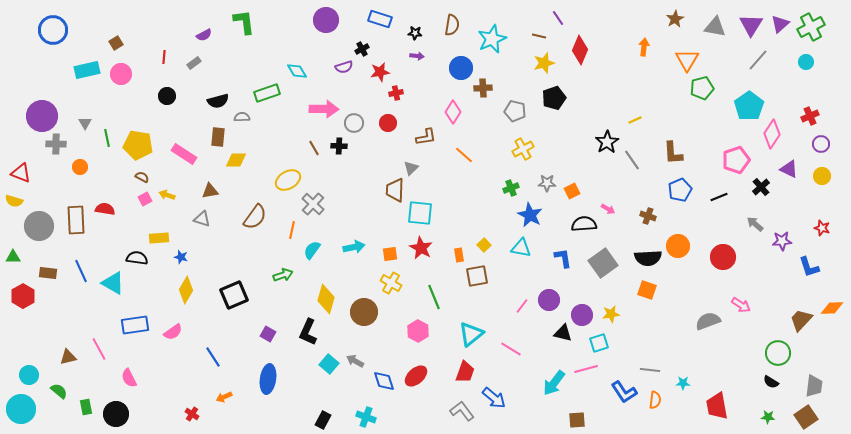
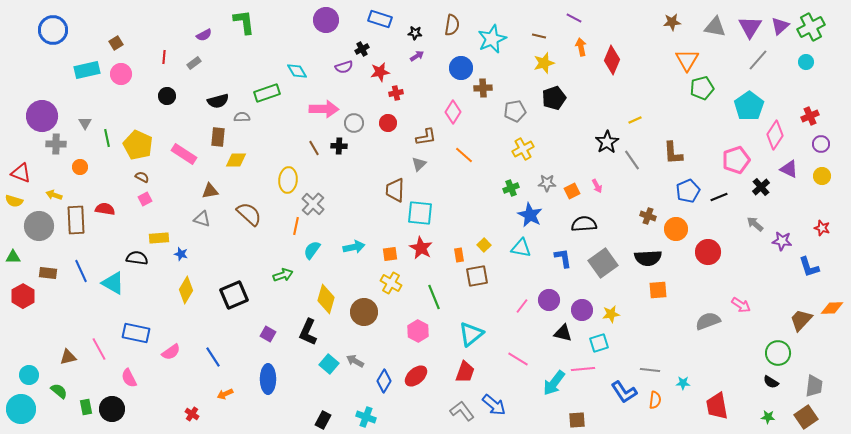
purple line at (558, 18): moved 16 px right; rotated 28 degrees counterclockwise
brown star at (675, 19): moved 3 px left, 3 px down; rotated 24 degrees clockwise
purple triangle at (780, 24): moved 2 px down
purple triangle at (751, 25): moved 1 px left, 2 px down
orange arrow at (644, 47): moved 63 px left; rotated 18 degrees counterclockwise
red diamond at (580, 50): moved 32 px right, 10 px down
purple arrow at (417, 56): rotated 40 degrees counterclockwise
gray pentagon at (515, 111): rotated 25 degrees counterclockwise
pink diamond at (772, 134): moved 3 px right, 1 px down
yellow pentagon at (138, 145): rotated 16 degrees clockwise
gray triangle at (411, 168): moved 8 px right, 4 px up
yellow ellipse at (288, 180): rotated 55 degrees counterclockwise
blue pentagon at (680, 190): moved 8 px right, 1 px down
yellow arrow at (167, 195): moved 113 px left
pink arrow at (608, 209): moved 11 px left, 23 px up; rotated 32 degrees clockwise
brown semicircle at (255, 217): moved 6 px left, 3 px up; rotated 84 degrees counterclockwise
orange line at (292, 230): moved 4 px right, 4 px up
purple star at (782, 241): rotated 12 degrees clockwise
orange circle at (678, 246): moved 2 px left, 17 px up
blue star at (181, 257): moved 3 px up
red circle at (723, 257): moved 15 px left, 5 px up
orange square at (647, 290): moved 11 px right; rotated 24 degrees counterclockwise
purple circle at (582, 315): moved 5 px up
blue rectangle at (135, 325): moved 1 px right, 8 px down; rotated 20 degrees clockwise
pink semicircle at (173, 332): moved 2 px left, 20 px down
pink line at (511, 349): moved 7 px right, 10 px down
pink line at (586, 369): moved 3 px left; rotated 10 degrees clockwise
blue ellipse at (268, 379): rotated 8 degrees counterclockwise
blue diamond at (384, 381): rotated 50 degrees clockwise
orange arrow at (224, 397): moved 1 px right, 3 px up
blue arrow at (494, 398): moved 7 px down
black circle at (116, 414): moved 4 px left, 5 px up
